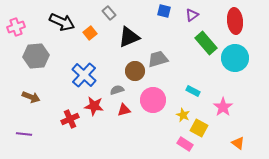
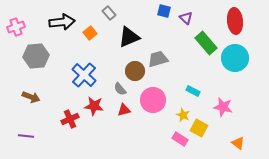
purple triangle: moved 6 px left, 3 px down; rotated 40 degrees counterclockwise
black arrow: rotated 30 degrees counterclockwise
gray semicircle: moved 3 px right, 1 px up; rotated 112 degrees counterclockwise
pink star: rotated 24 degrees counterclockwise
purple line: moved 2 px right, 2 px down
pink rectangle: moved 5 px left, 5 px up
